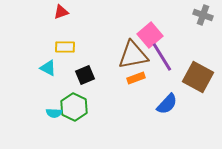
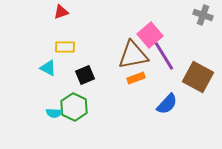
purple line: moved 2 px right, 1 px up
